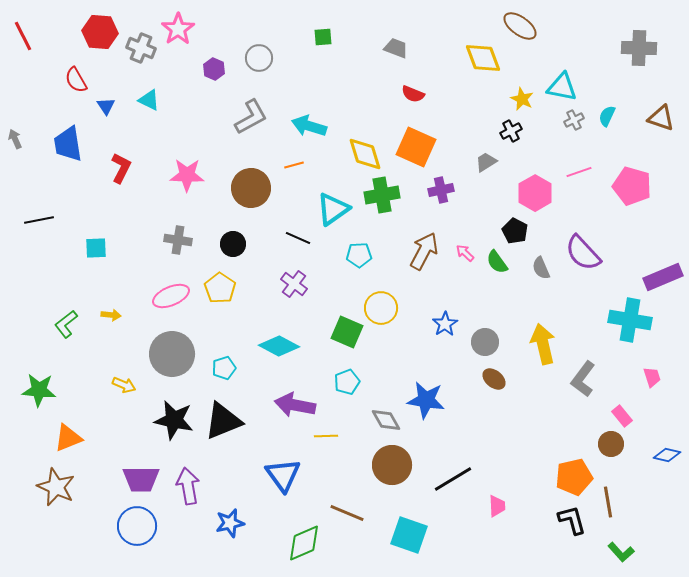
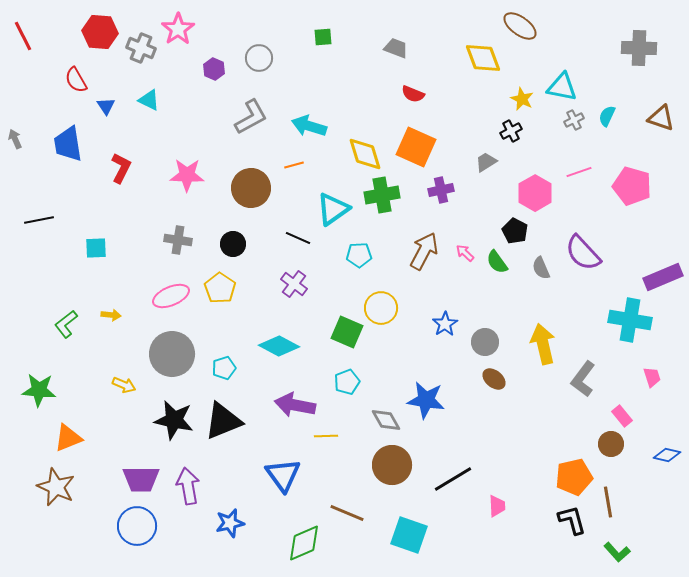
green L-shape at (621, 552): moved 4 px left
